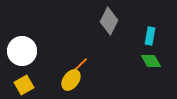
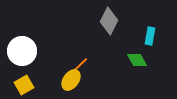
green diamond: moved 14 px left, 1 px up
